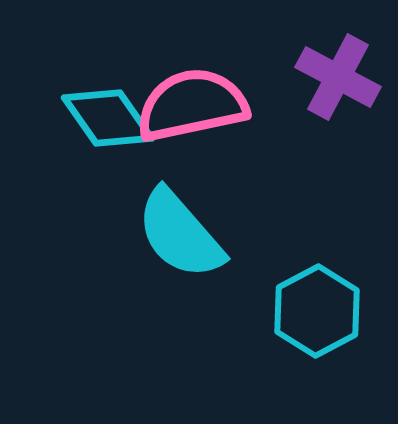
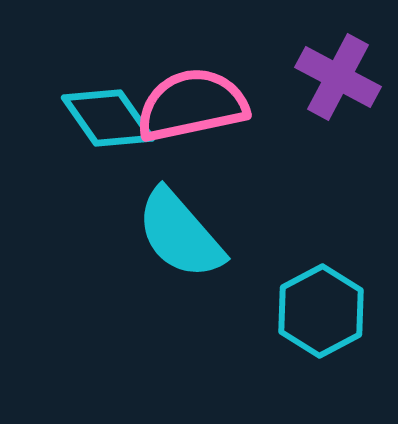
cyan hexagon: moved 4 px right
